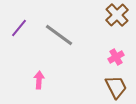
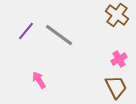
brown cross: rotated 10 degrees counterclockwise
purple line: moved 7 px right, 3 px down
pink cross: moved 3 px right, 2 px down
pink arrow: rotated 36 degrees counterclockwise
